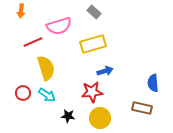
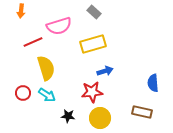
brown rectangle: moved 4 px down
